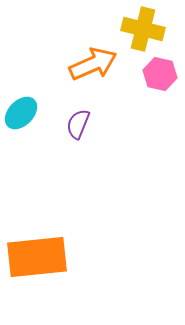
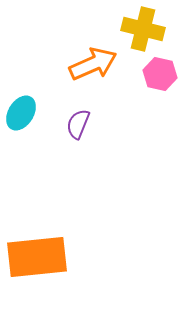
cyan ellipse: rotated 12 degrees counterclockwise
